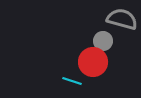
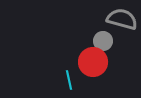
cyan line: moved 3 px left, 1 px up; rotated 60 degrees clockwise
